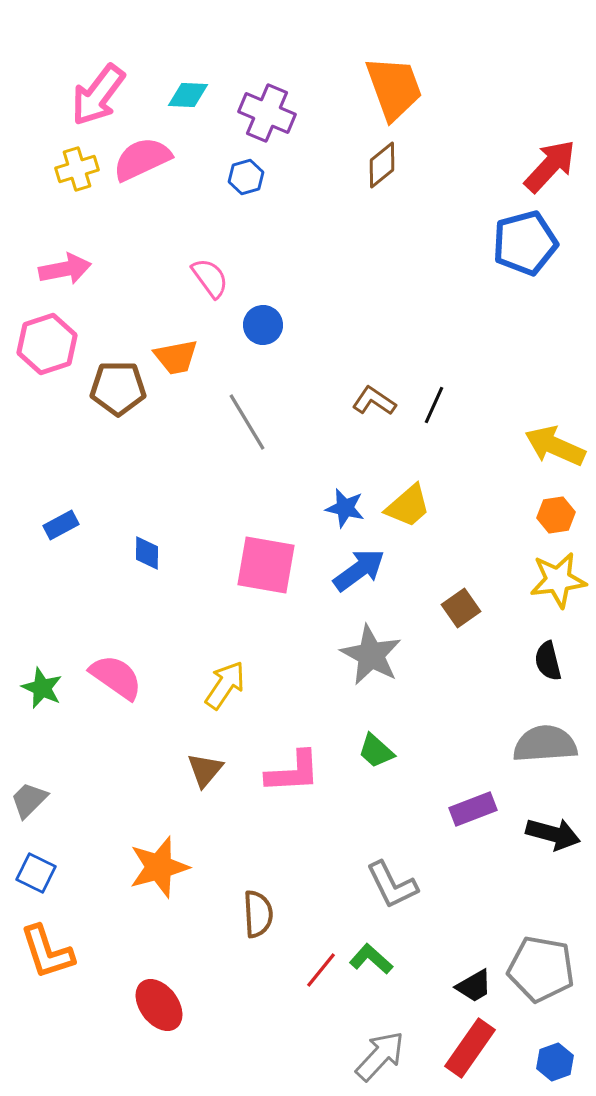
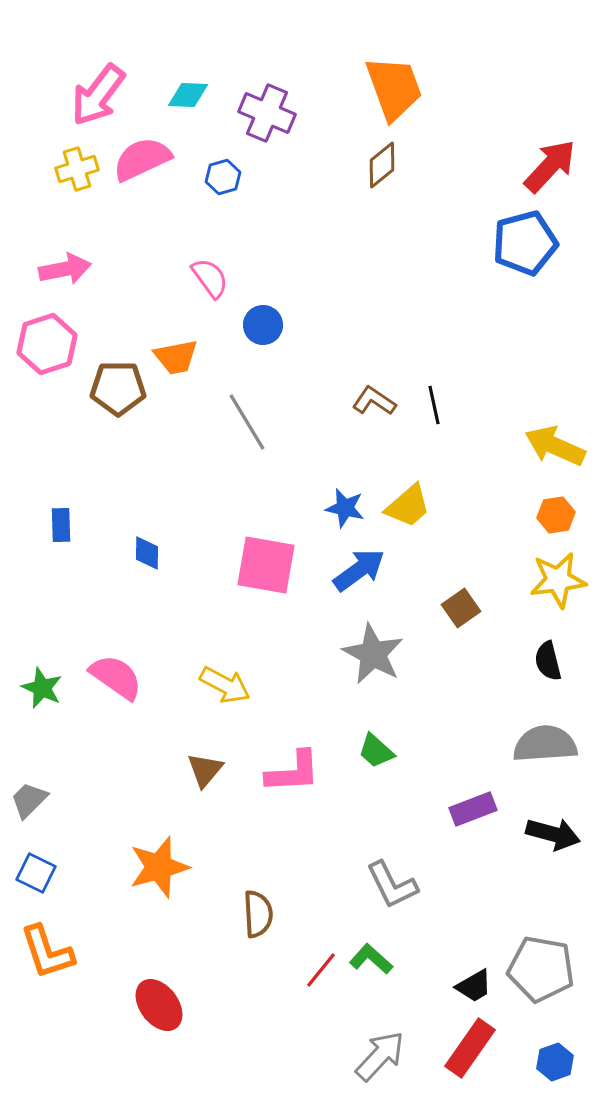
blue hexagon at (246, 177): moved 23 px left
black line at (434, 405): rotated 36 degrees counterclockwise
blue rectangle at (61, 525): rotated 64 degrees counterclockwise
gray star at (371, 655): moved 2 px right, 1 px up
yellow arrow at (225, 685): rotated 84 degrees clockwise
